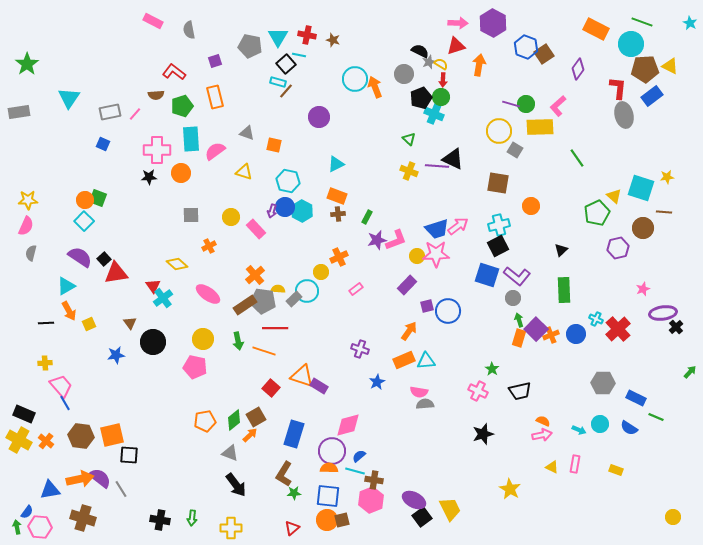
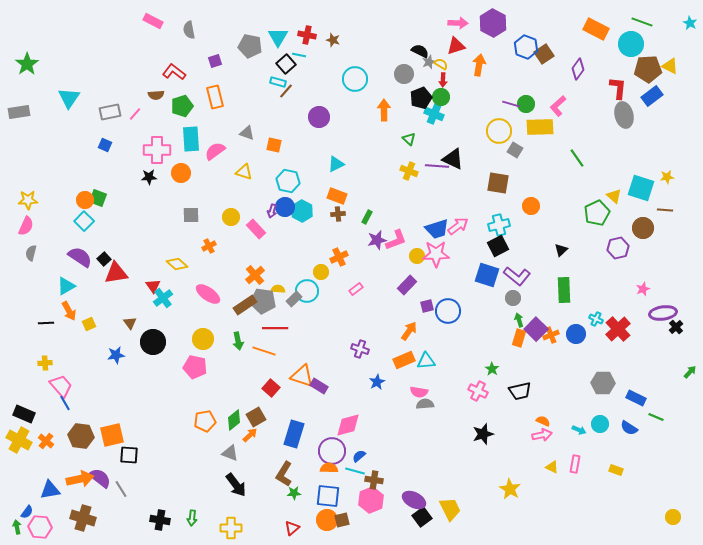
brown pentagon at (645, 69): moved 3 px right
orange arrow at (375, 87): moved 9 px right, 23 px down; rotated 20 degrees clockwise
blue square at (103, 144): moved 2 px right, 1 px down
brown line at (664, 212): moved 1 px right, 2 px up
